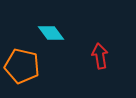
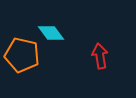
orange pentagon: moved 11 px up
